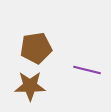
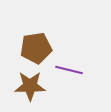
purple line: moved 18 px left
